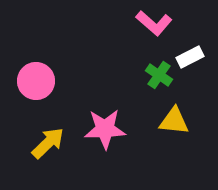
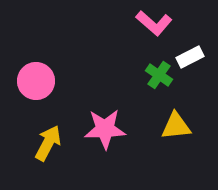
yellow triangle: moved 2 px right, 5 px down; rotated 12 degrees counterclockwise
yellow arrow: rotated 18 degrees counterclockwise
